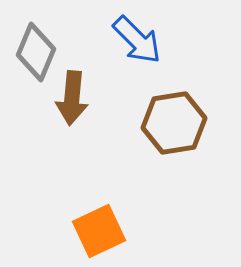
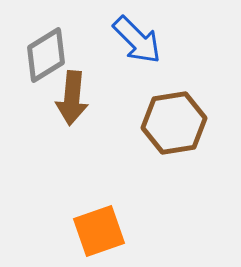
gray diamond: moved 10 px right, 3 px down; rotated 36 degrees clockwise
orange square: rotated 6 degrees clockwise
